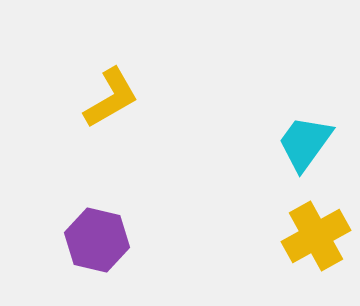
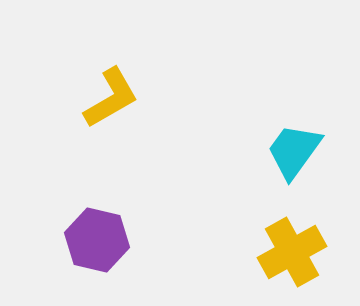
cyan trapezoid: moved 11 px left, 8 px down
yellow cross: moved 24 px left, 16 px down
